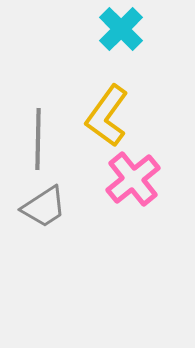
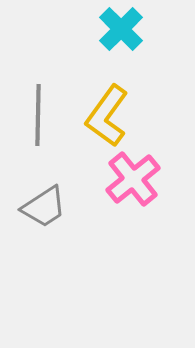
gray line: moved 24 px up
